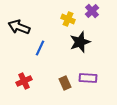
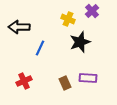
black arrow: rotated 20 degrees counterclockwise
